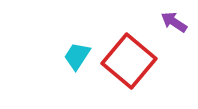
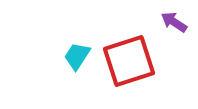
red square: rotated 32 degrees clockwise
